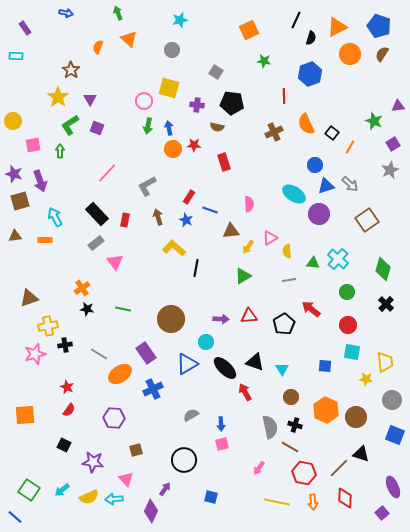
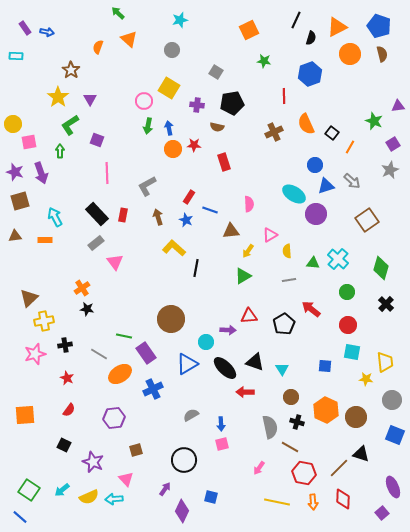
blue arrow at (66, 13): moved 19 px left, 19 px down
green arrow at (118, 13): rotated 24 degrees counterclockwise
brown semicircle at (382, 54): rotated 133 degrees clockwise
yellow square at (169, 88): rotated 15 degrees clockwise
black pentagon at (232, 103): rotated 15 degrees counterclockwise
yellow circle at (13, 121): moved 3 px down
purple square at (97, 128): moved 12 px down
pink square at (33, 145): moved 4 px left, 3 px up
pink line at (107, 173): rotated 45 degrees counterclockwise
purple star at (14, 174): moved 1 px right, 2 px up
purple arrow at (40, 181): moved 1 px right, 8 px up
gray arrow at (350, 184): moved 2 px right, 3 px up
purple circle at (319, 214): moved 3 px left
red rectangle at (125, 220): moved 2 px left, 5 px up
pink triangle at (270, 238): moved 3 px up
yellow arrow at (248, 247): moved 4 px down
green diamond at (383, 269): moved 2 px left, 1 px up
brown triangle at (29, 298): rotated 24 degrees counterclockwise
green line at (123, 309): moved 1 px right, 27 px down
purple arrow at (221, 319): moved 7 px right, 11 px down
yellow cross at (48, 326): moved 4 px left, 5 px up
red star at (67, 387): moved 9 px up
red arrow at (245, 392): rotated 60 degrees counterclockwise
purple hexagon at (114, 418): rotated 10 degrees counterclockwise
black cross at (295, 425): moved 2 px right, 3 px up
purple star at (93, 462): rotated 15 degrees clockwise
red diamond at (345, 498): moved 2 px left, 1 px down
purple diamond at (151, 511): moved 31 px right
blue line at (15, 517): moved 5 px right
